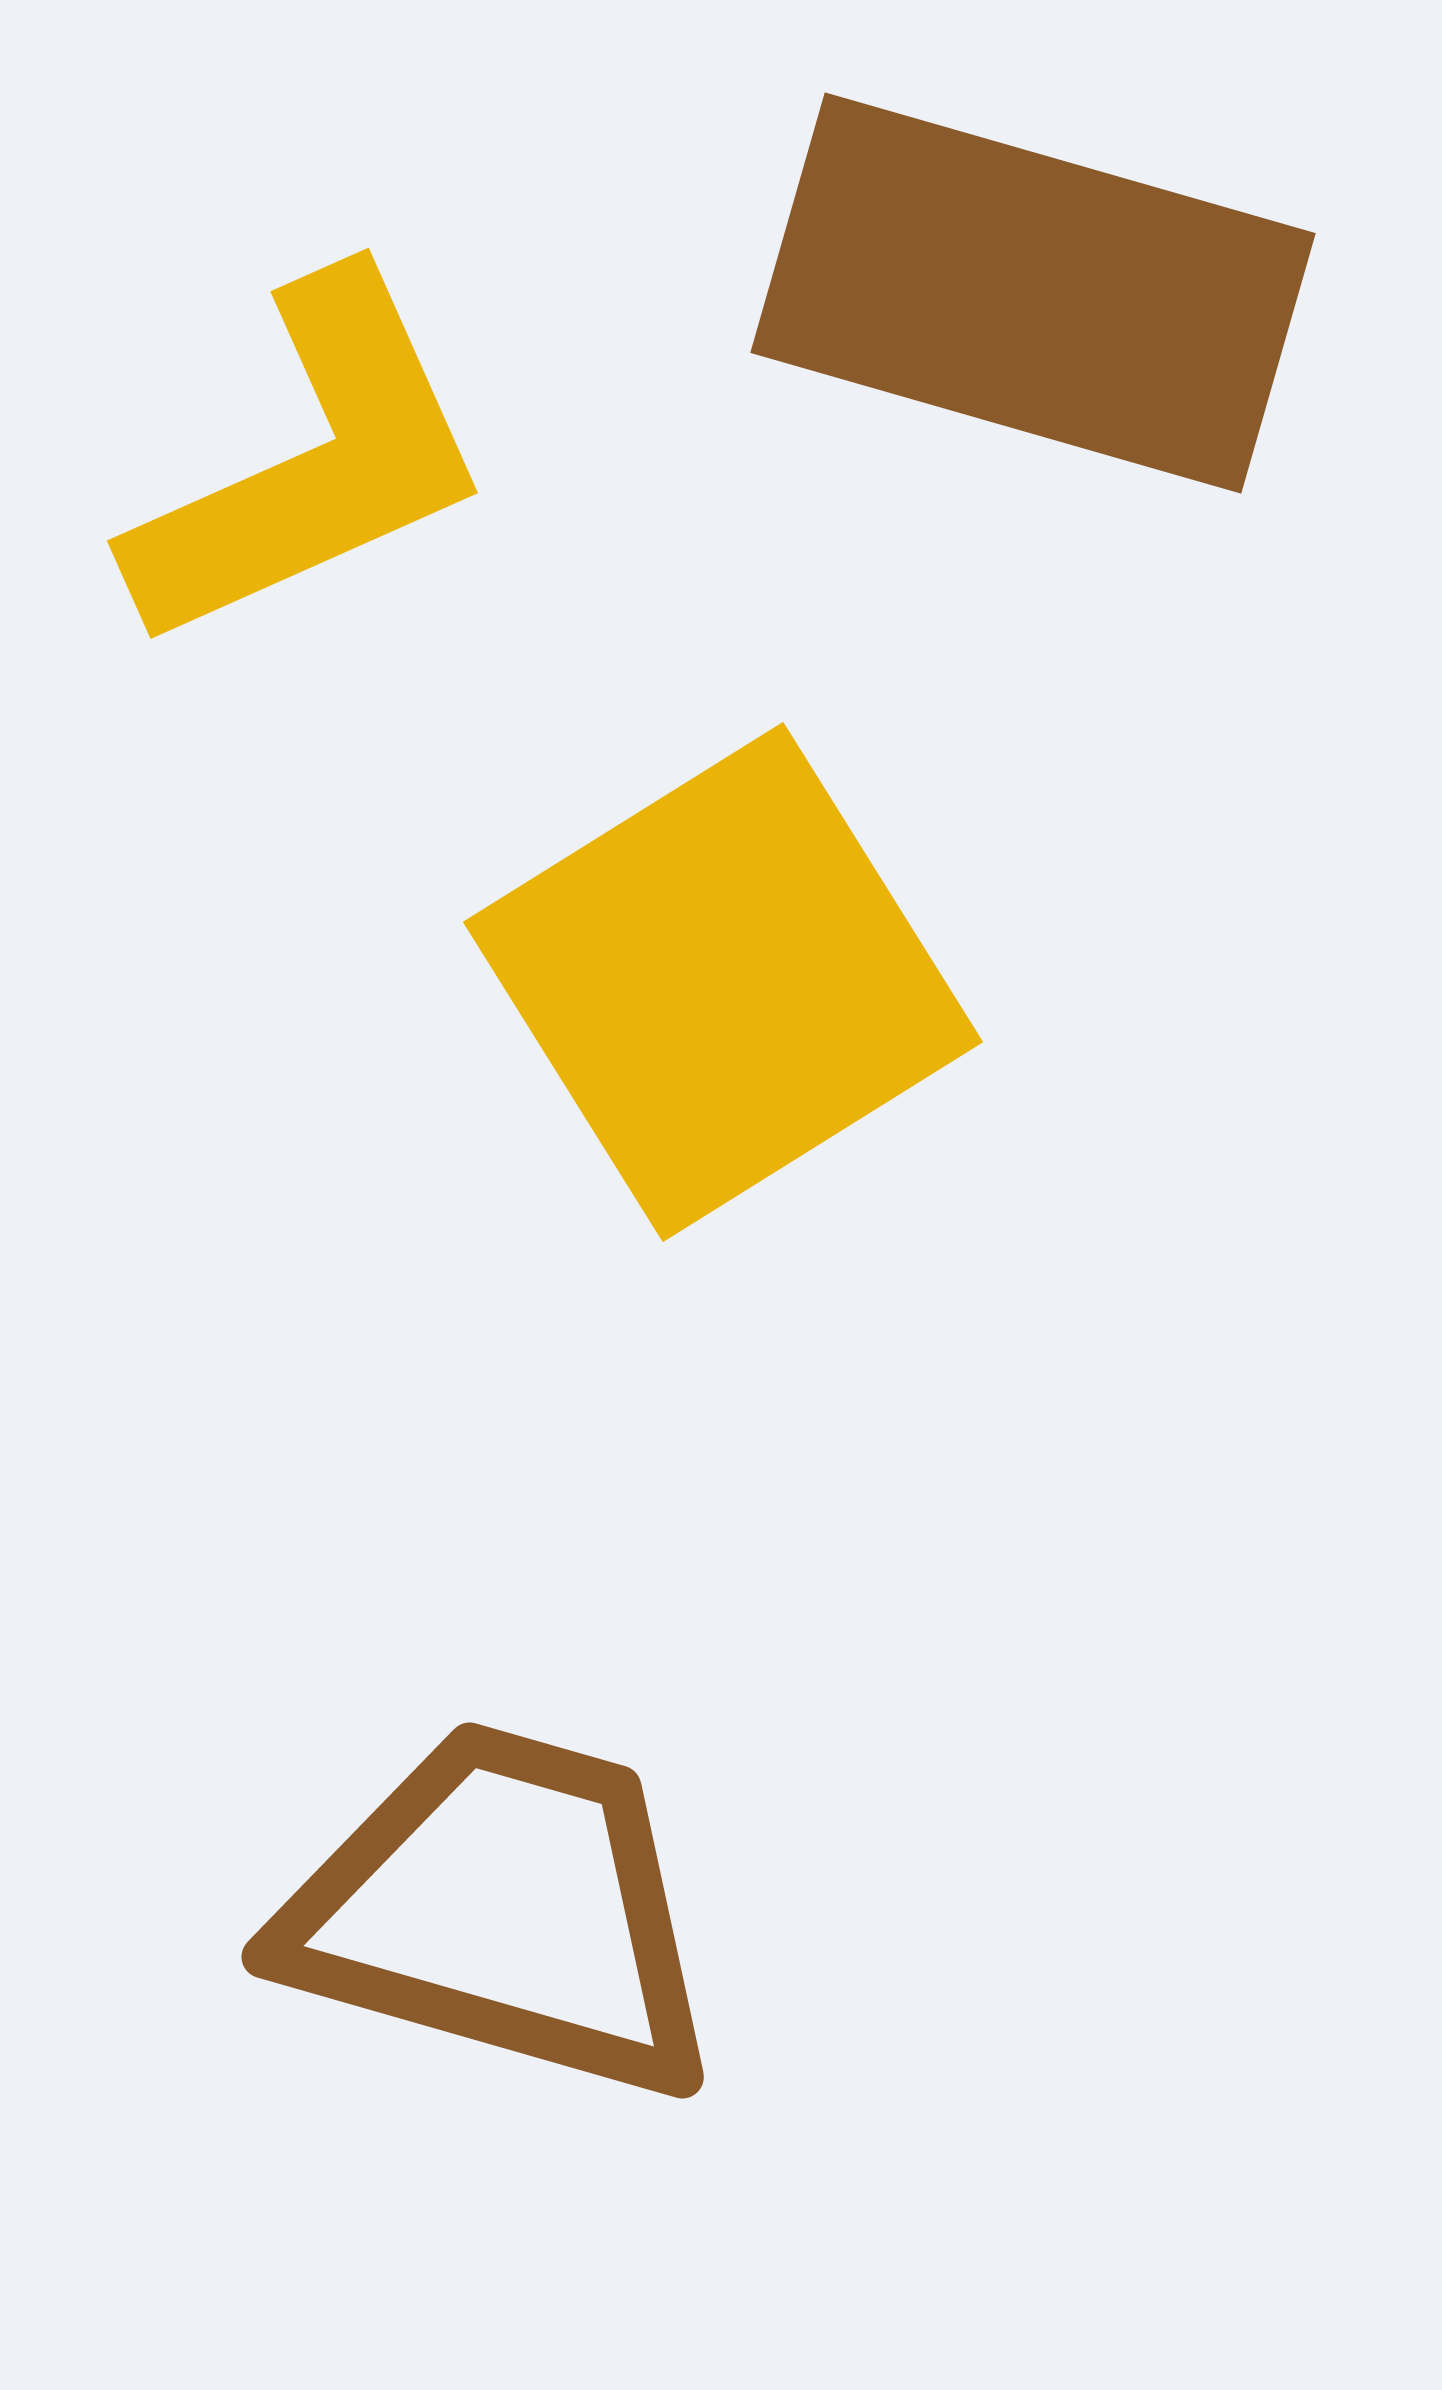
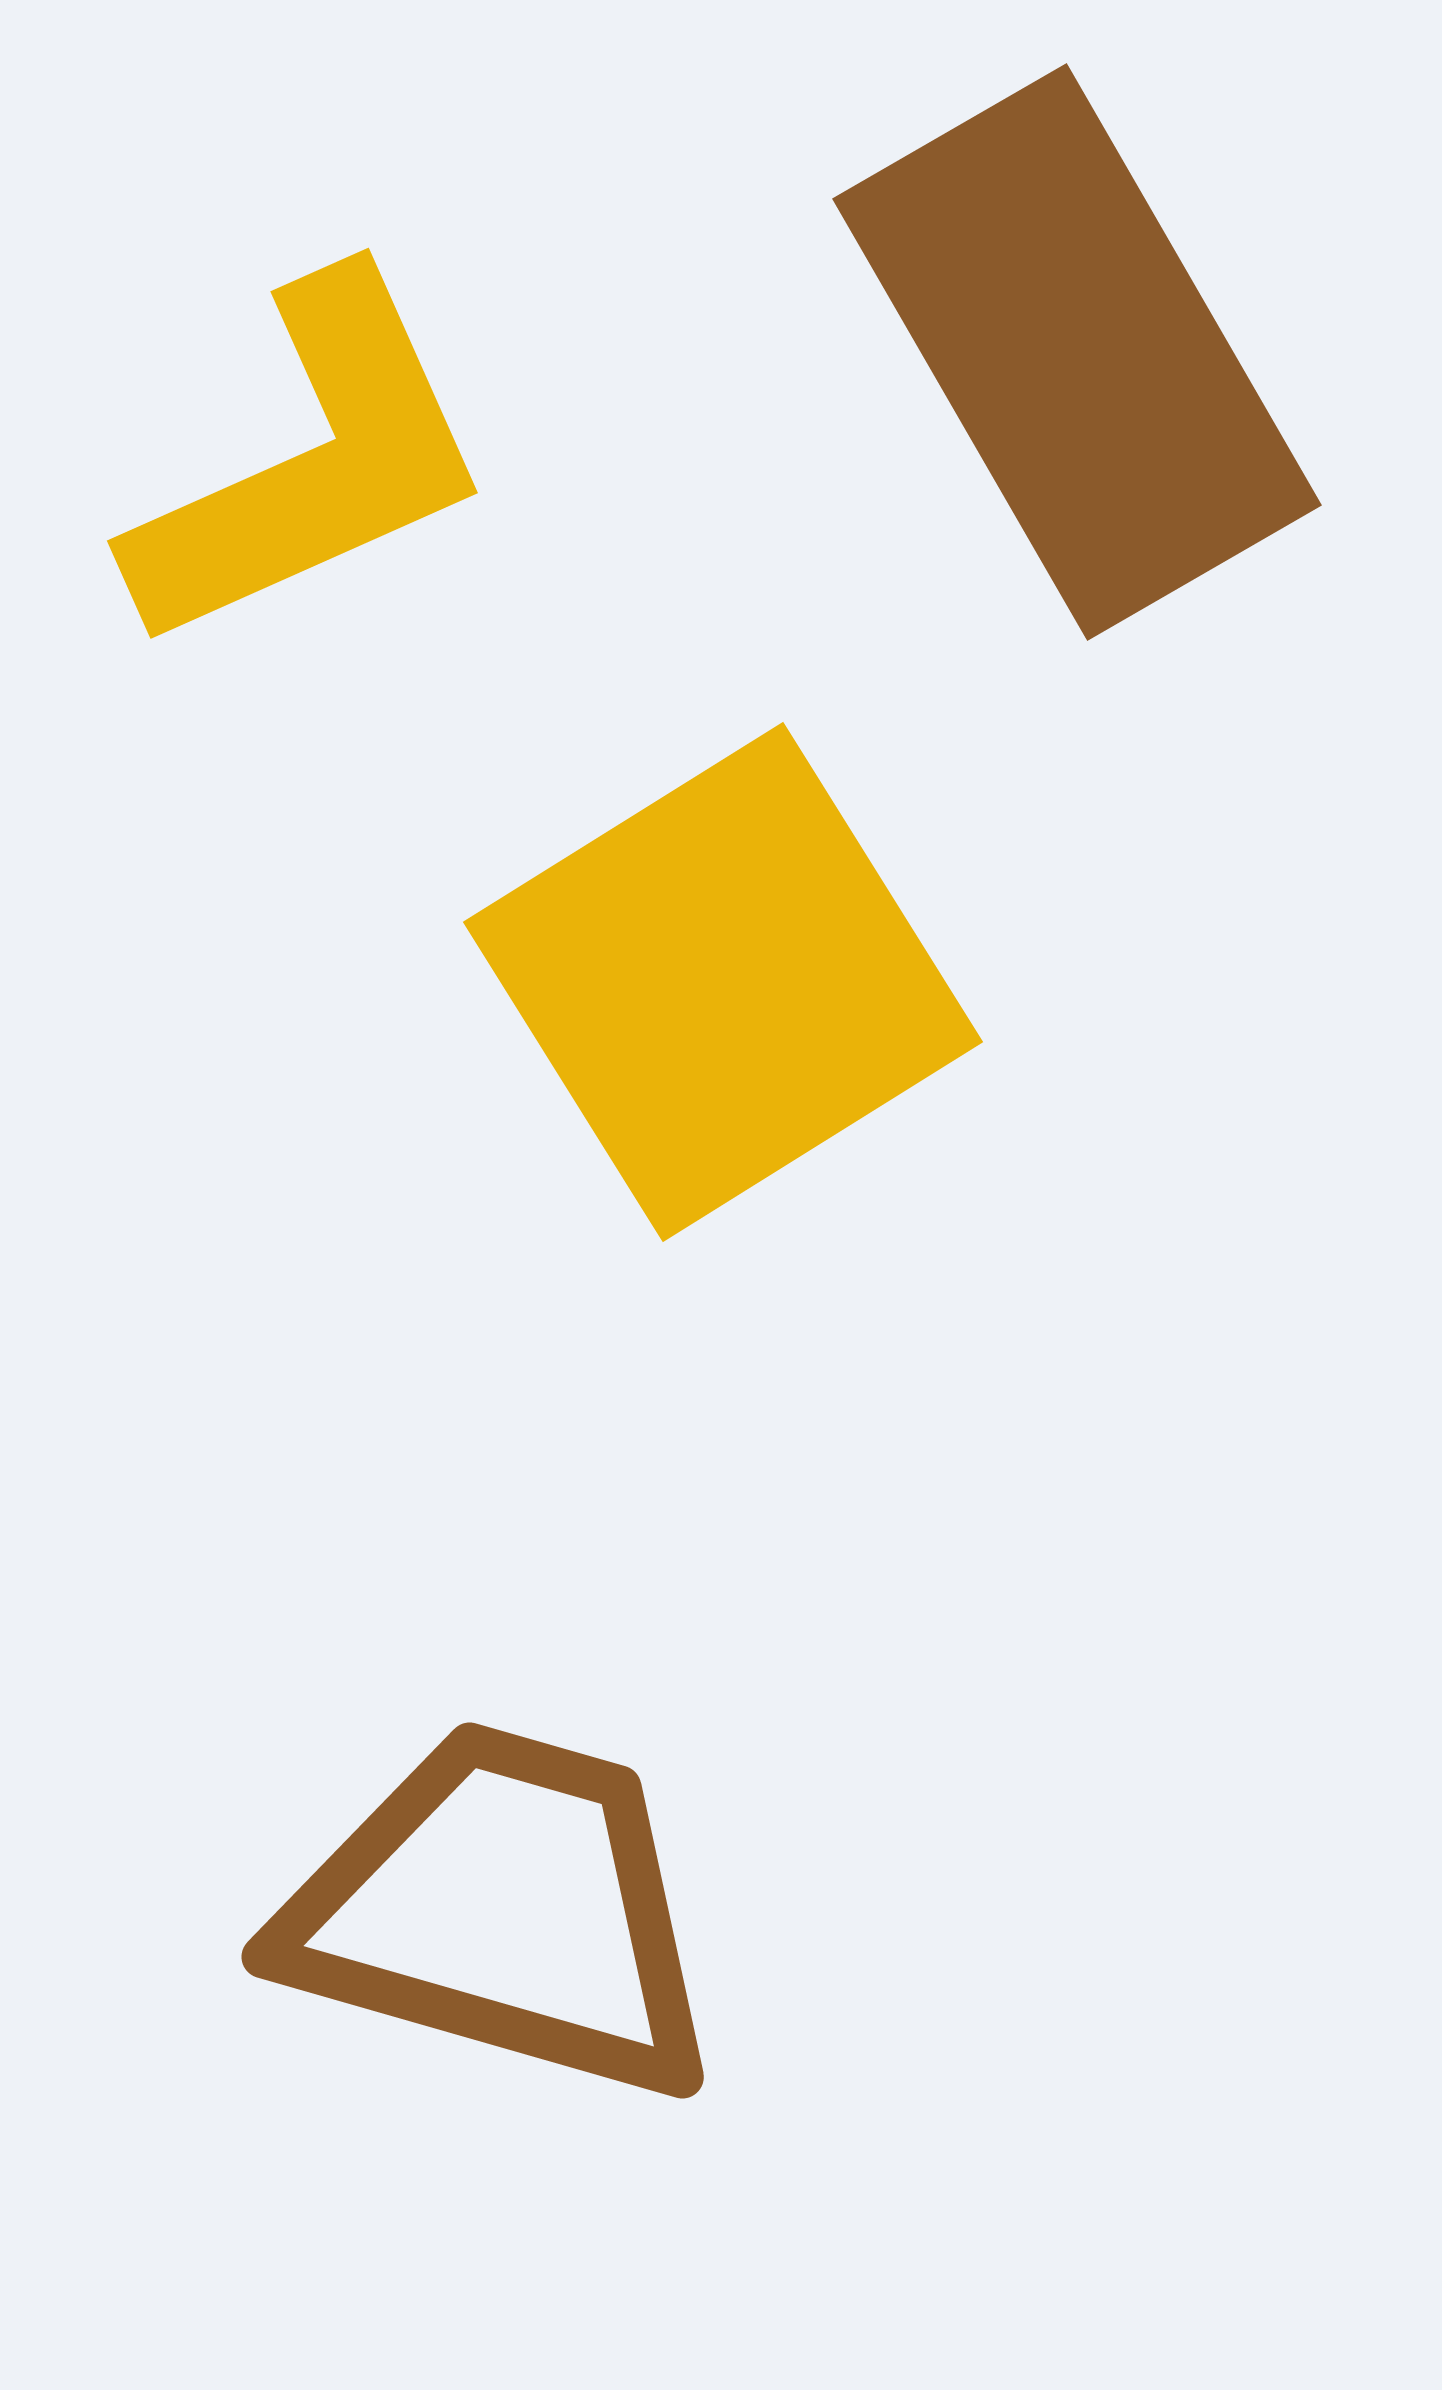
brown rectangle: moved 44 px right, 59 px down; rotated 44 degrees clockwise
